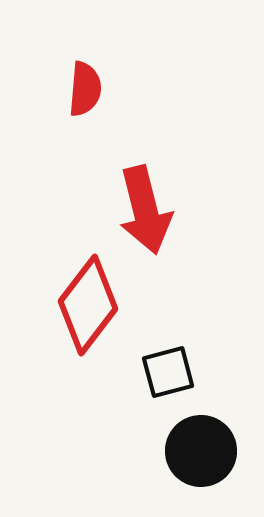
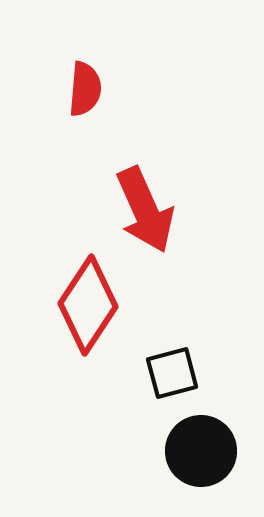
red arrow: rotated 10 degrees counterclockwise
red diamond: rotated 4 degrees counterclockwise
black square: moved 4 px right, 1 px down
